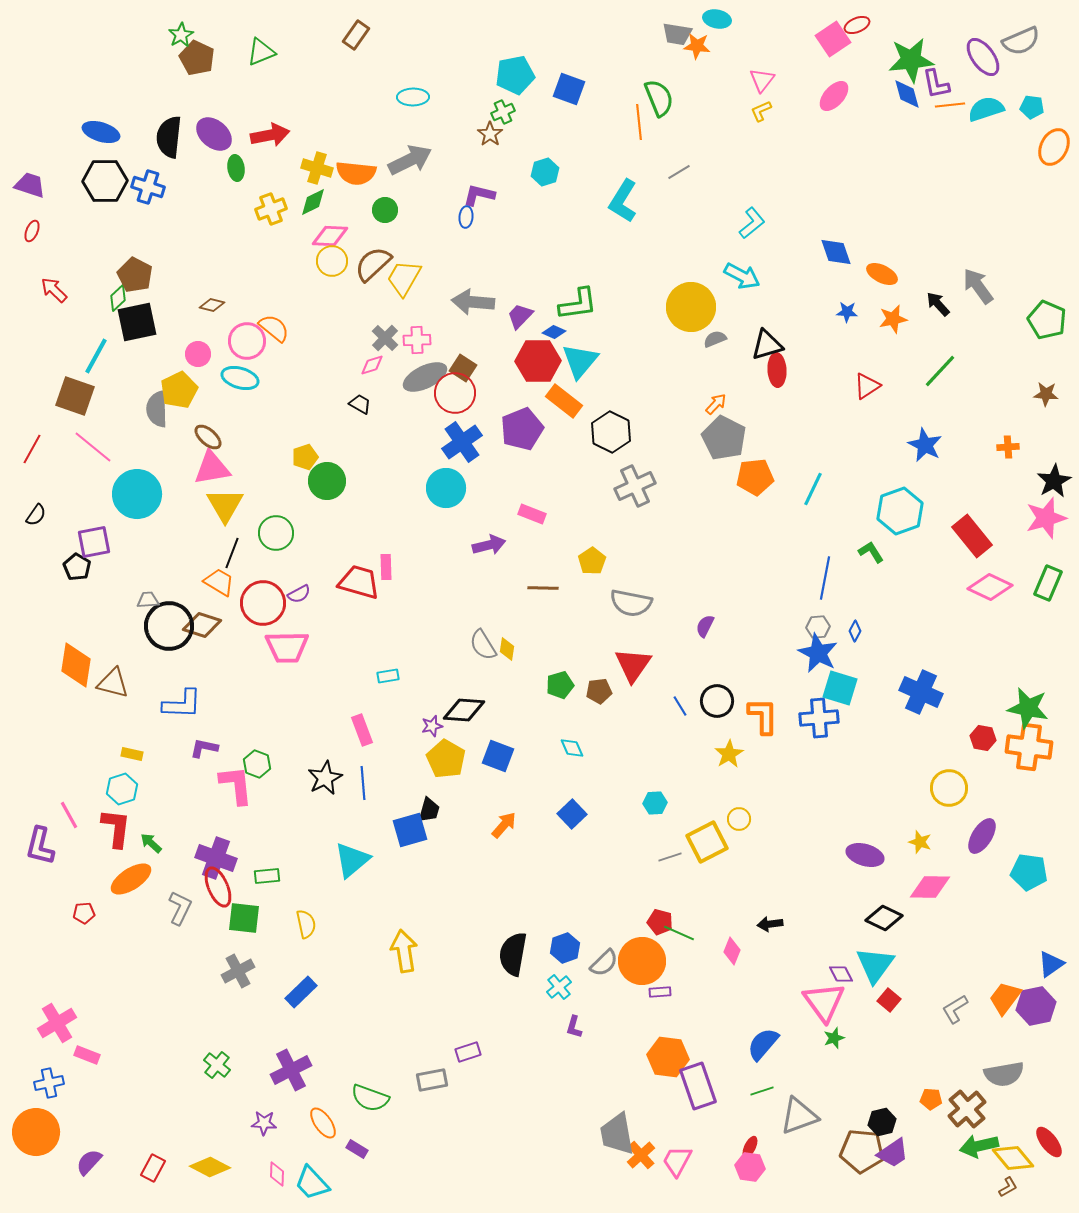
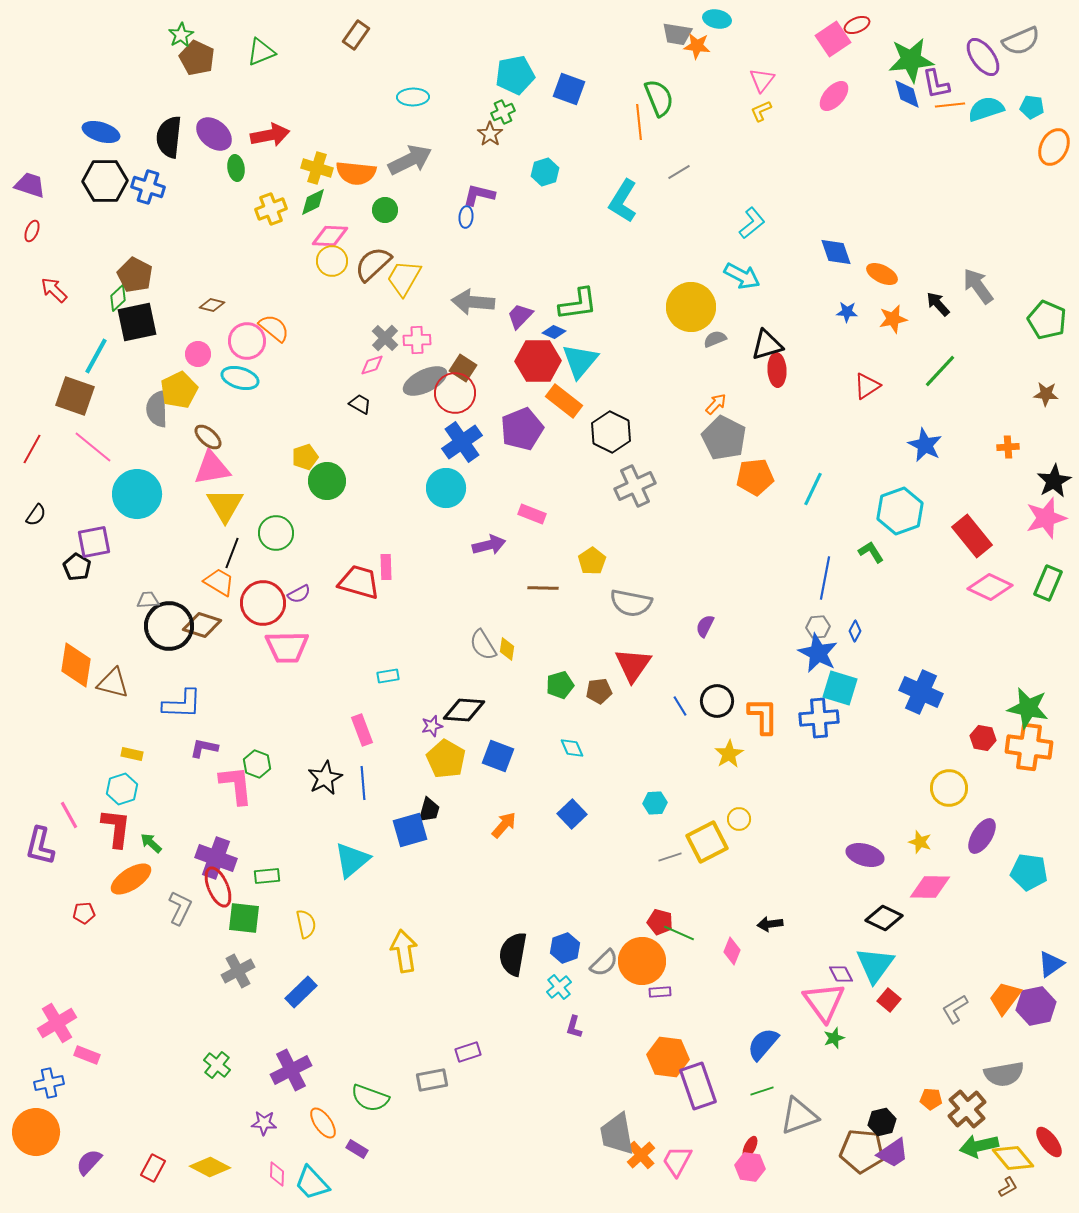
gray ellipse at (425, 377): moved 4 px down
